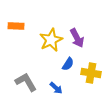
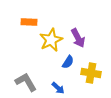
orange rectangle: moved 13 px right, 4 px up
purple arrow: moved 1 px right
blue semicircle: moved 2 px up
blue arrow: moved 2 px right
